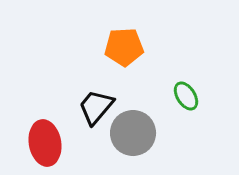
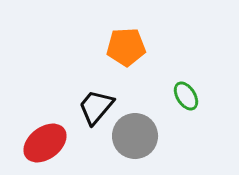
orange pentagon: moved 2 px right
gray circle: moved 2 px right, 3 px down
red ellipse: rotated 63 degrees clockwise
